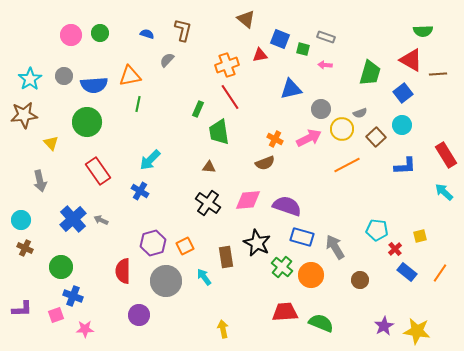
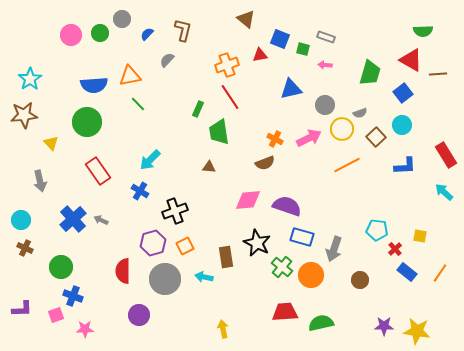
blue semicircle at (147, 34): rotated 64 degrees counterclockwise
gray circle at (64, 76): moved 58 px right, 57 px up
green line at (138, 104): rotated 56 degrees counterclockwise
gray circle at (321, 109): moved 4 px right, 4 px up
black cross at (208, 203): moved 33 px left, 8 px down; rotated 35 degrees clockwise
yellow square at (420, 236): rotated 24 degrees clockwise
gray arrow at (335, 247): moved 1 px left, 2 px down; rotated 130 degrees counterclockwise
cyan arrow at (204, 277): rotated 42 degrees counterclockwise
gray circle at (166, 281): moved 1 px left, 2 px up
green semicircle at (321, 323): rotated 35 degrees counterclockwise
purple star at (384, 326): rotated 30 degrees clockwise
